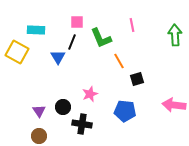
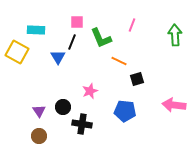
pink line: rotated 32 degrees clockwise
orange line: rotated 35 degrees counterclockwise
pink star: moved 3 px up
